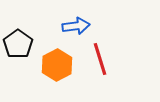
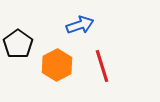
blue arrow: moved 4 px right, 1 px up; rotated 12 degrees counterclockwise
red line: moved 2 px right, 7 px down
